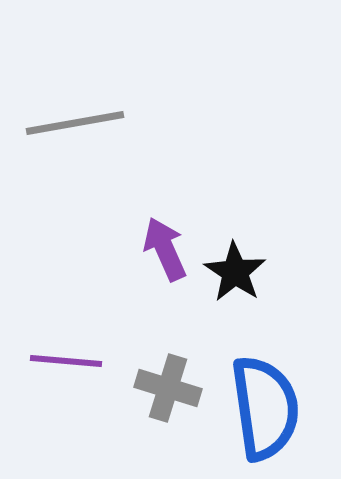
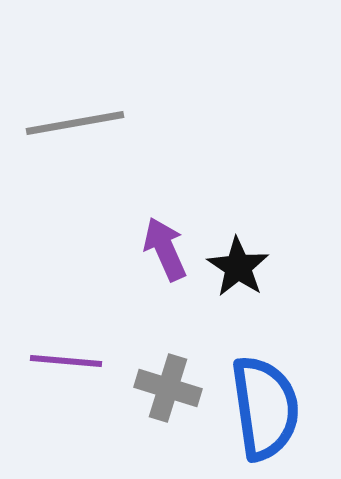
black star: moved 3 px right, 5 px up
